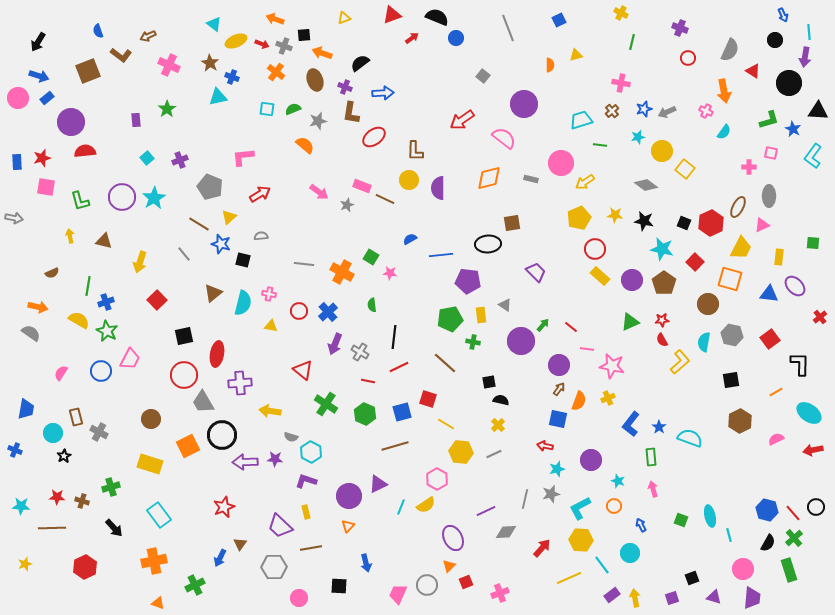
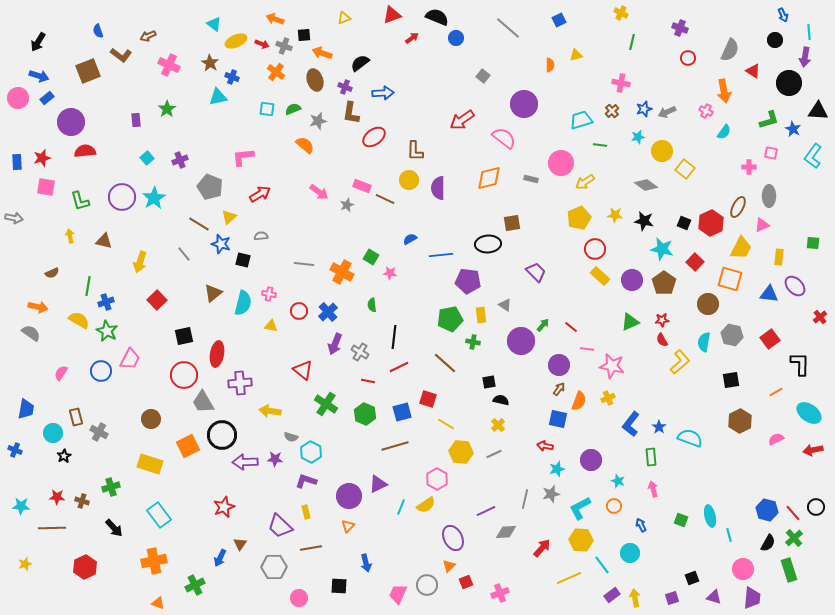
gray line at (508, 28): rotated 28 degrees counterclockwise
